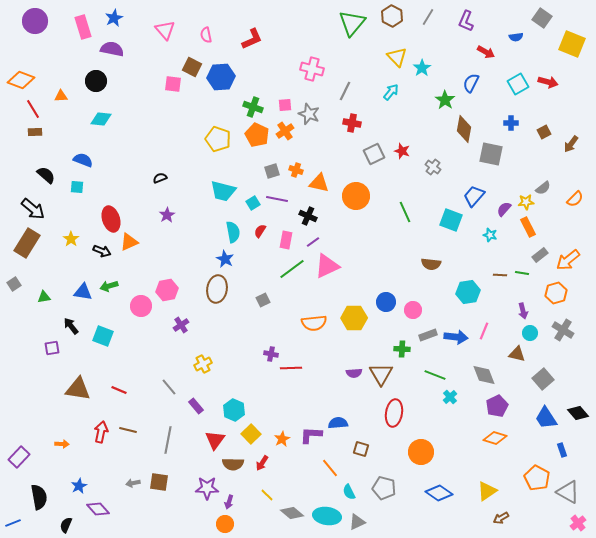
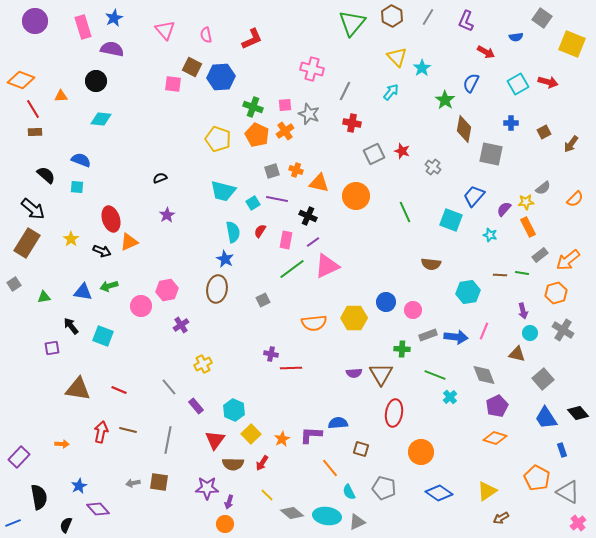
blue semicircle at (83, 160): moved 2 px left
